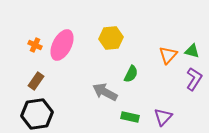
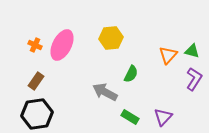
green rectangle: rotated 18 degrees clockwise
